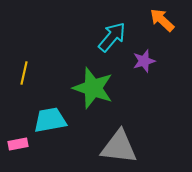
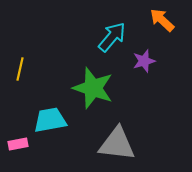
yellow line: moved 4 px left, 4 px up
gray triangle: moved 2 px left, 3 px up
